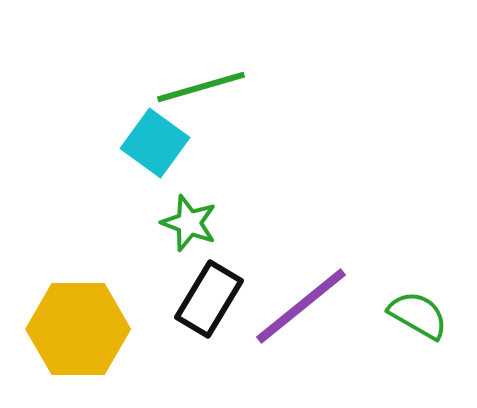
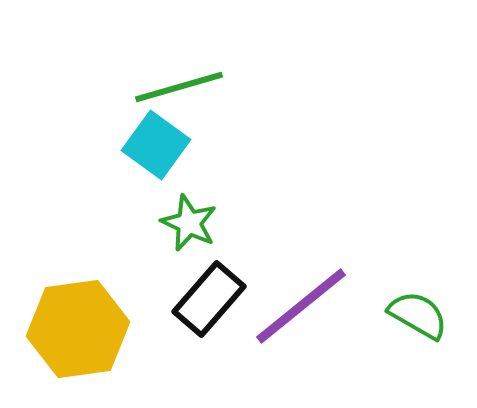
green line: moved 22 px left
cyan square: moved 1 px right, 2 px down
green star: rotated 4 degrees clockwise
black rectangle: rotated 10 degrees clockwise
yellow hexagon: rotated 8 degrees counterclockwise
